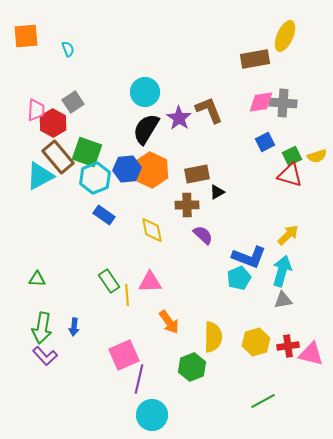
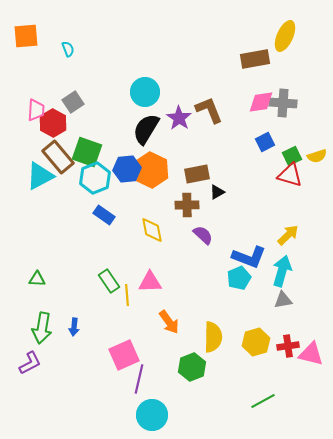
purple L-shape at (45, 356): moved 15 px left, 7 px down; rotated 75 degrees counterclockwise
